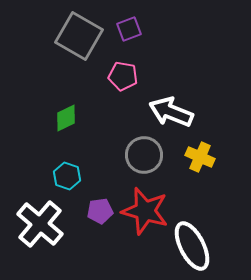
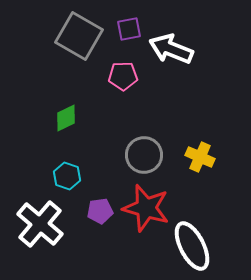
purple square: rotated 10 degrees clockwise
pink pentagon: rotated 12 degrees counterclockwise
white arrow: moved 63 px up
red star: moved 1 px right, 3 px up
